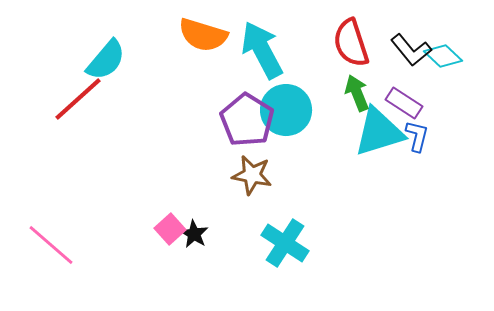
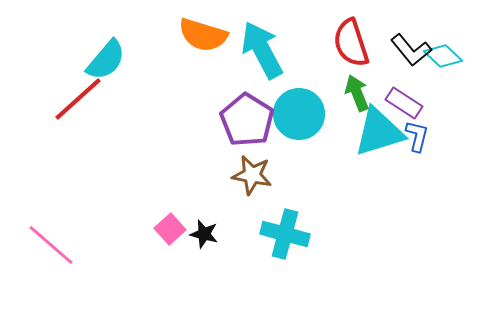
cyan circle: moved 13 px right, 4 px down
black star: moved 10 px right; rotated 16 degrees counterclockwise
cyan cross: moved 9 px up; rotated 18 degrees counterclockwise
